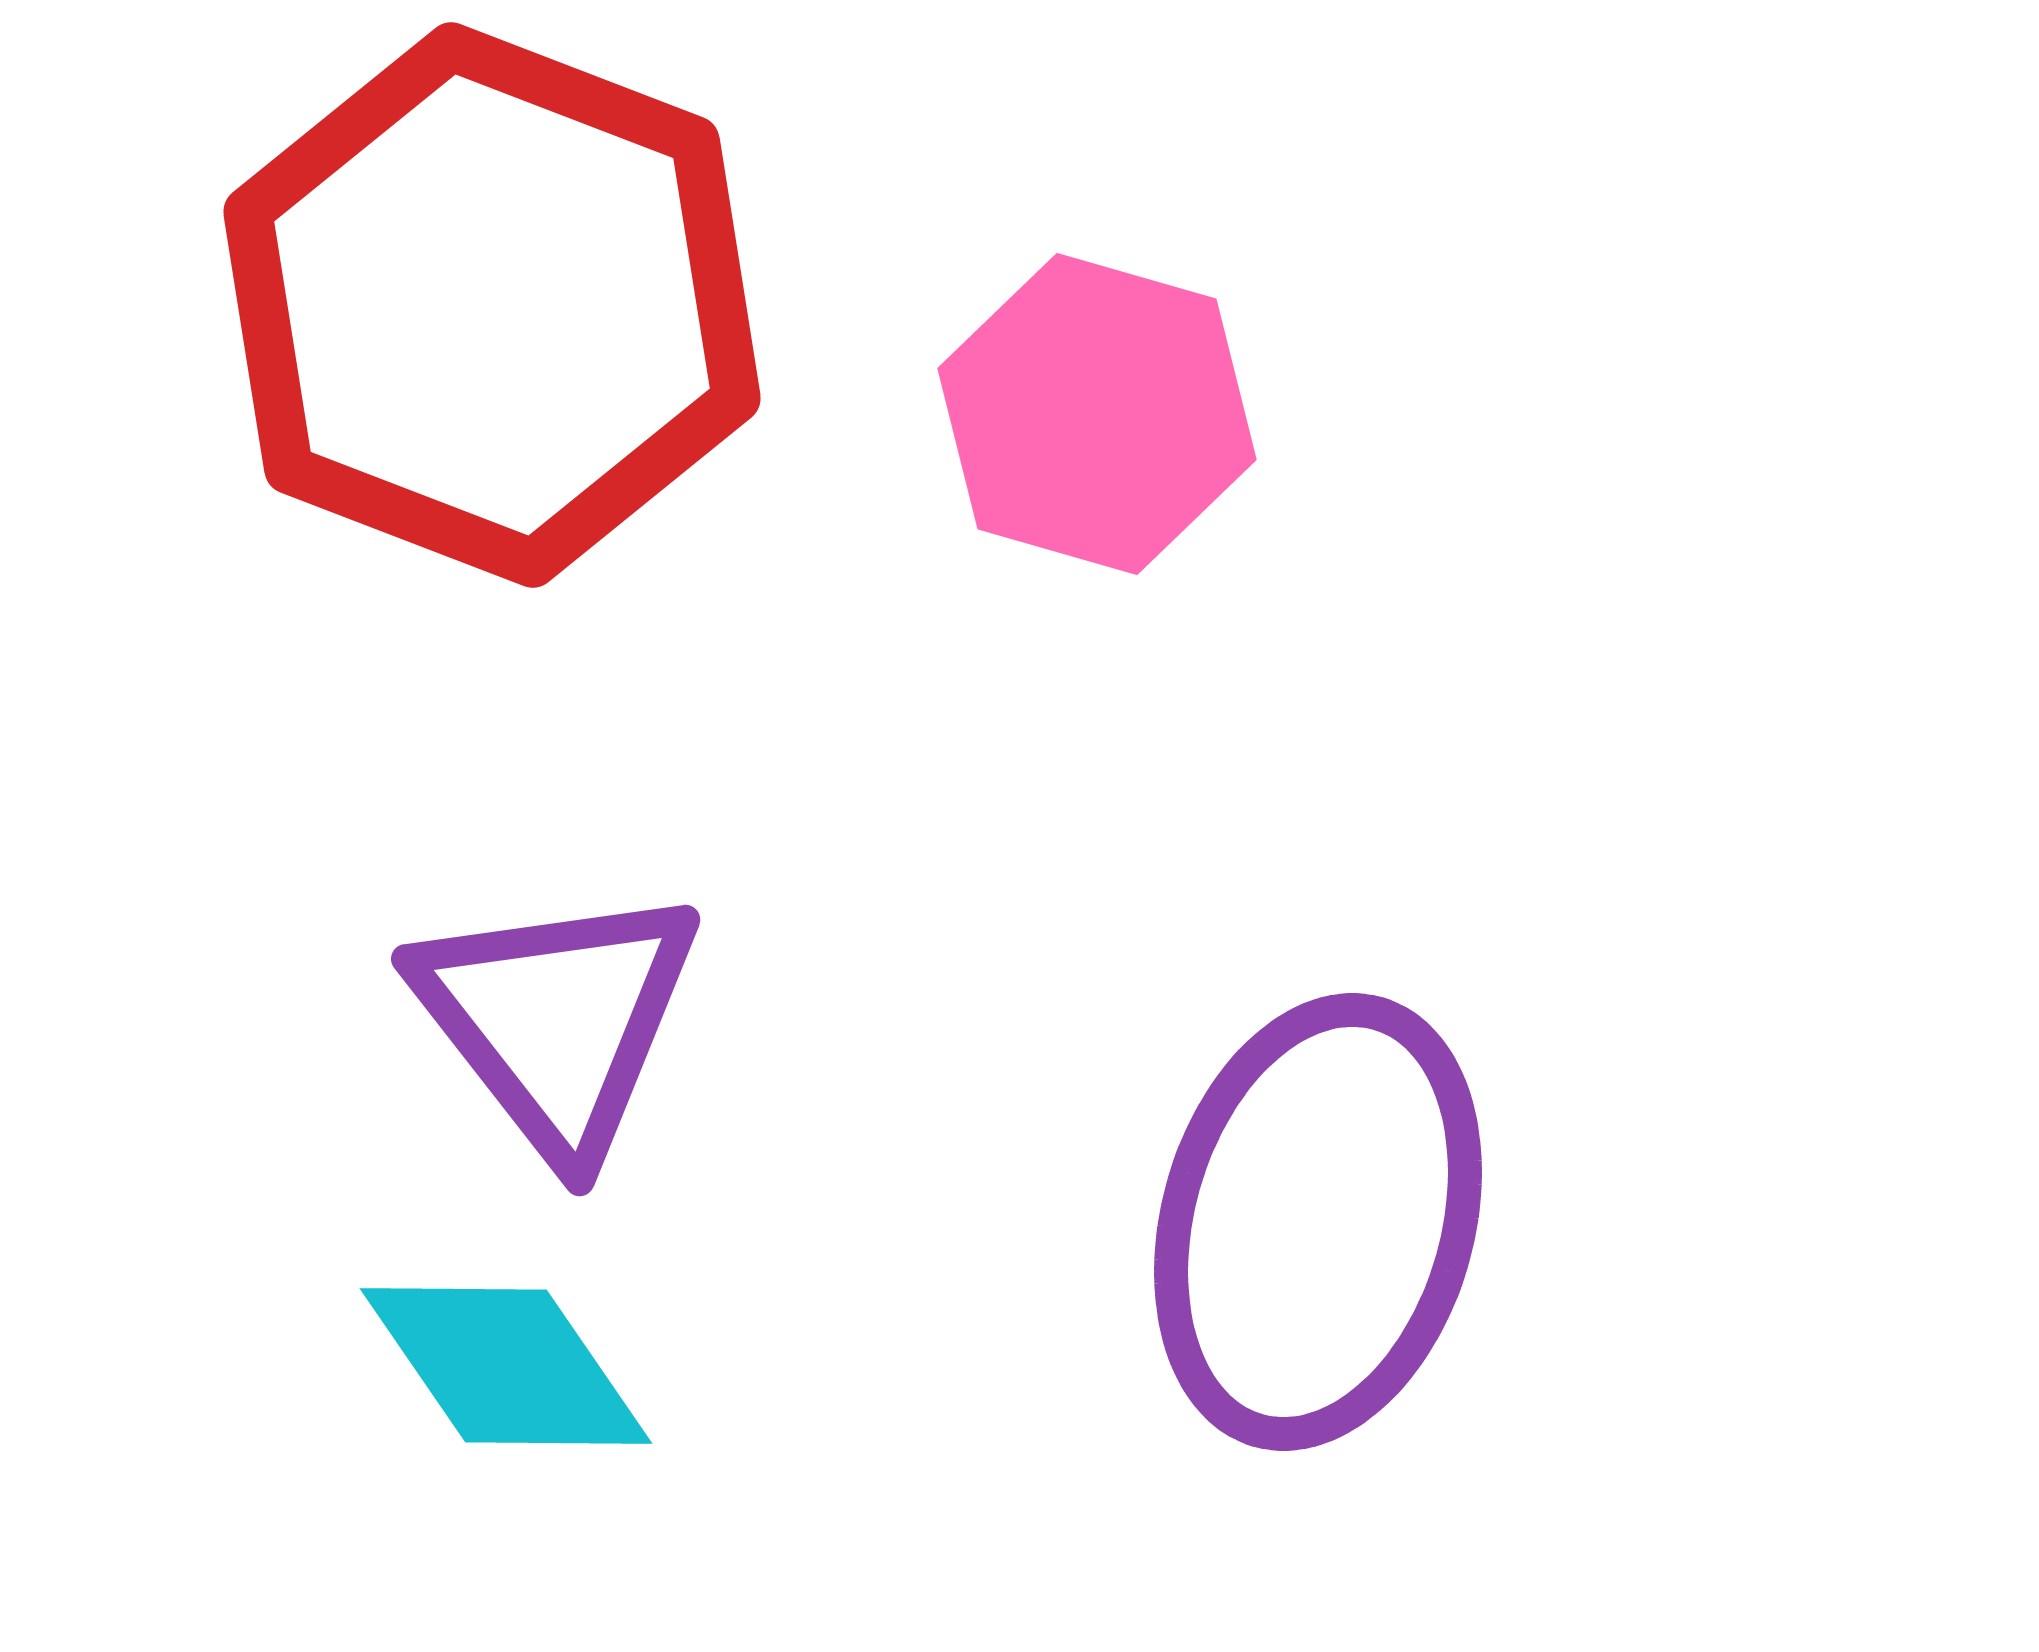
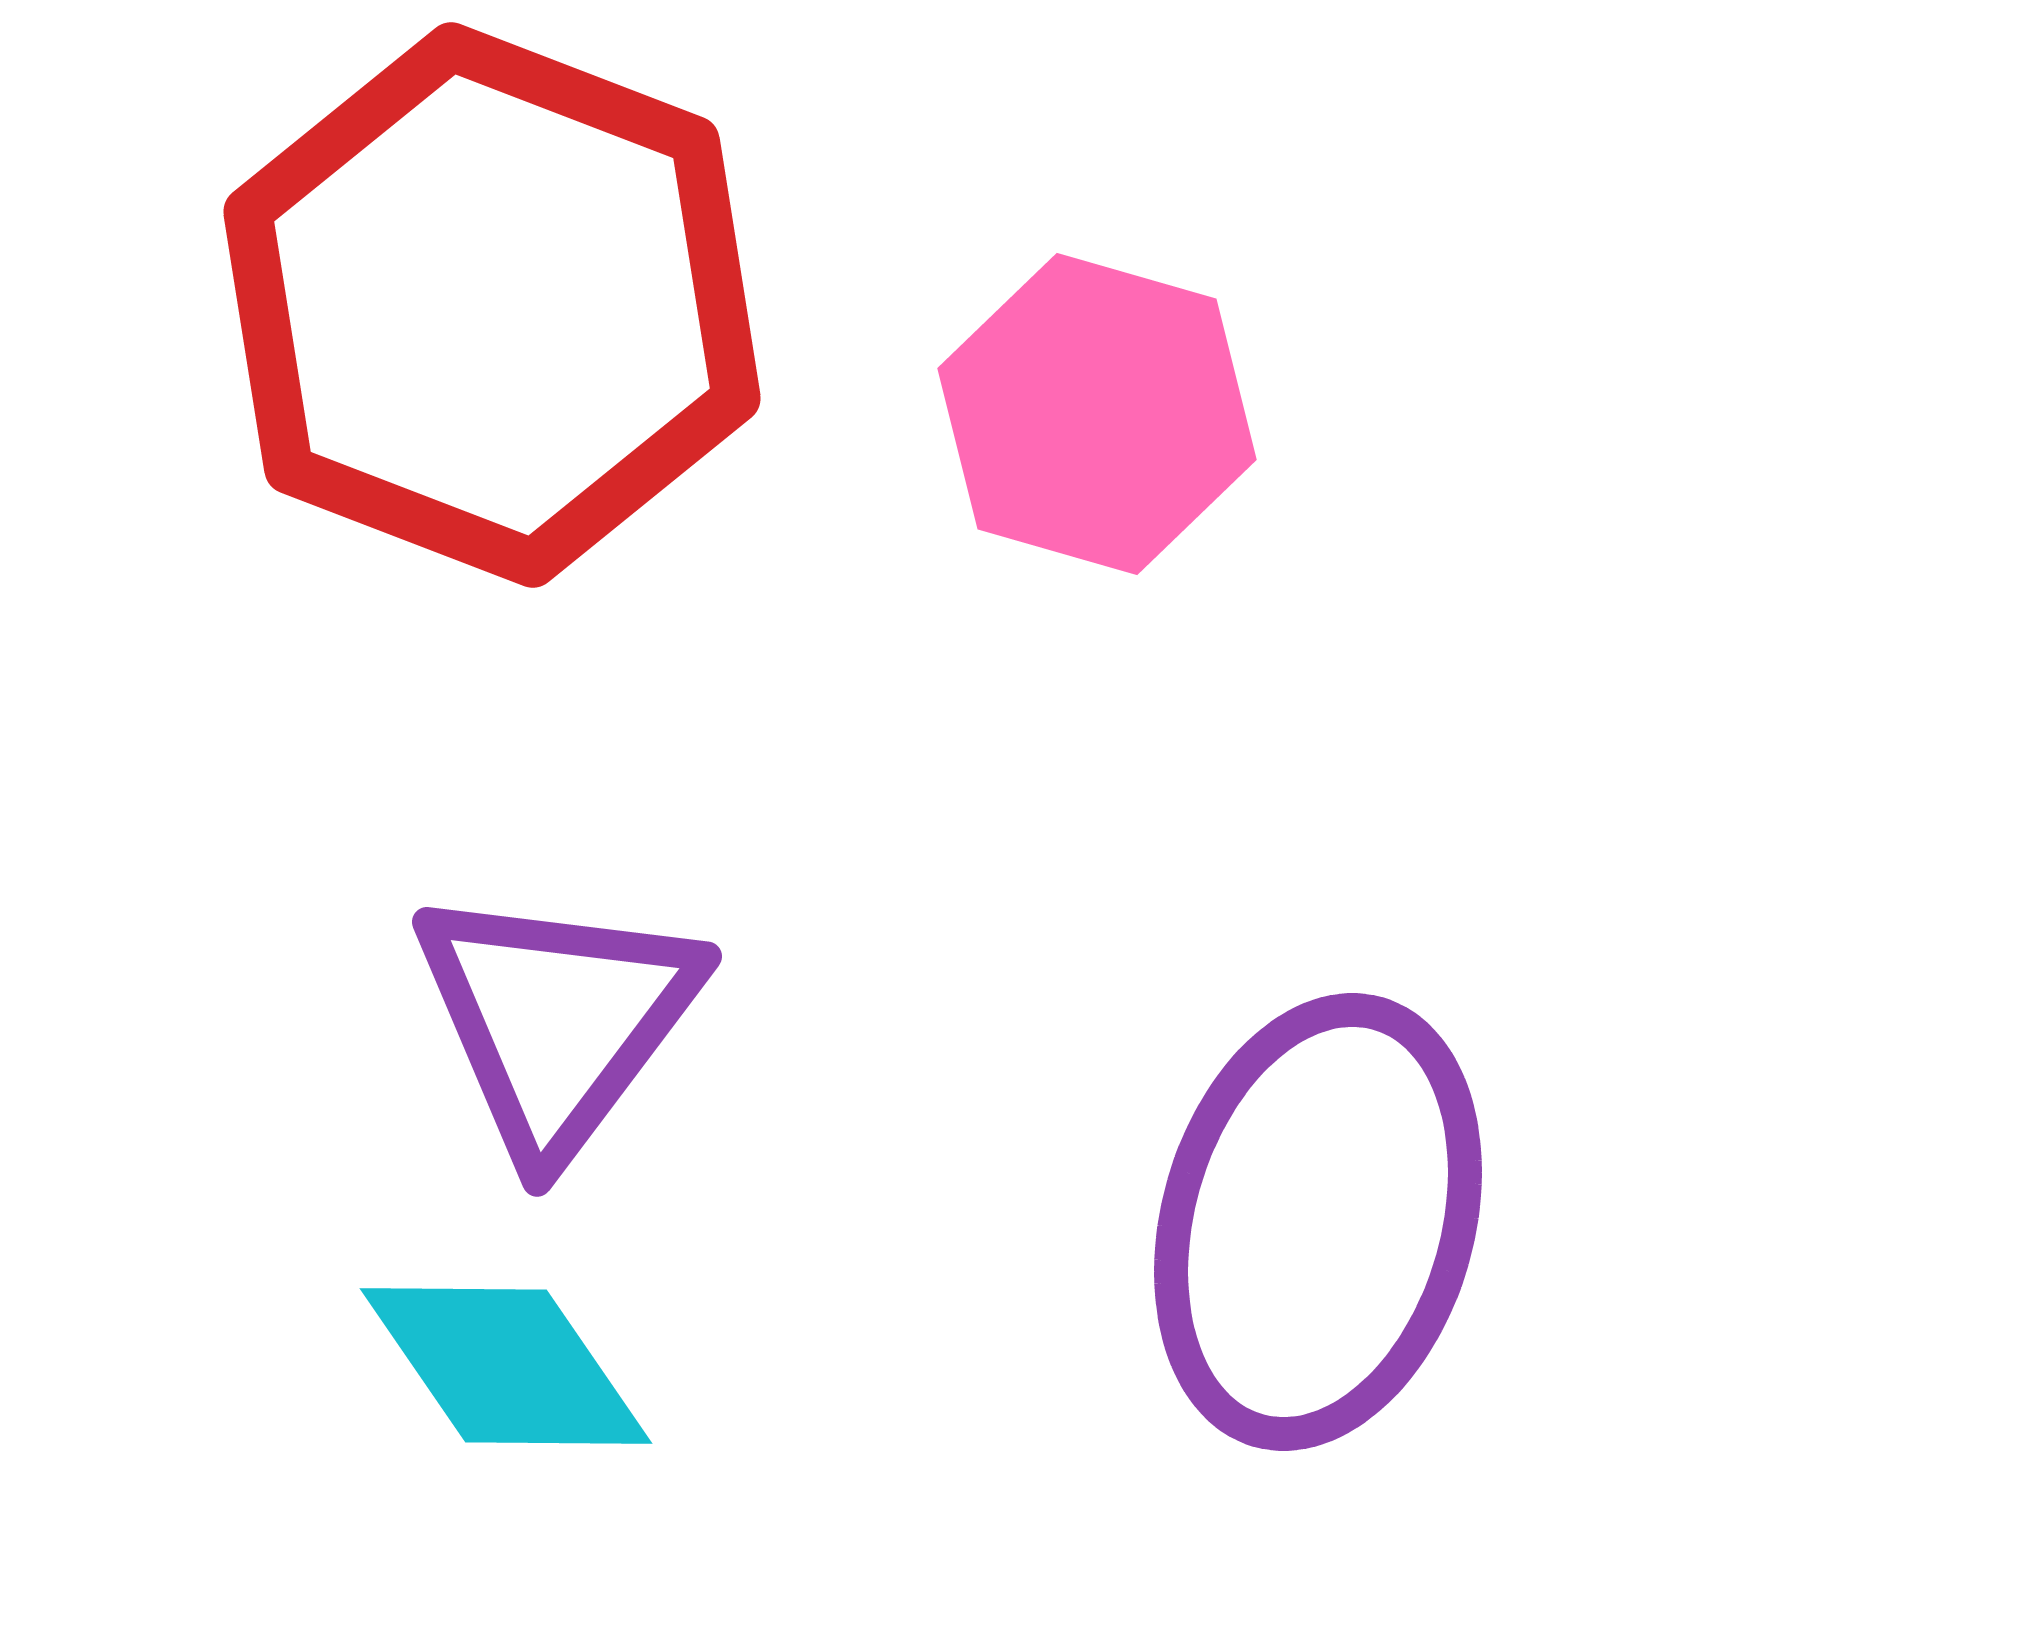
purple triangle: rotated 15 degrees clockwise
